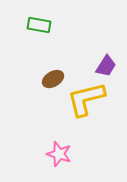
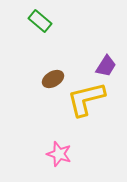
green rectangle: moved 1 px right, 4 px up; rotated 30 degrees clockwise
